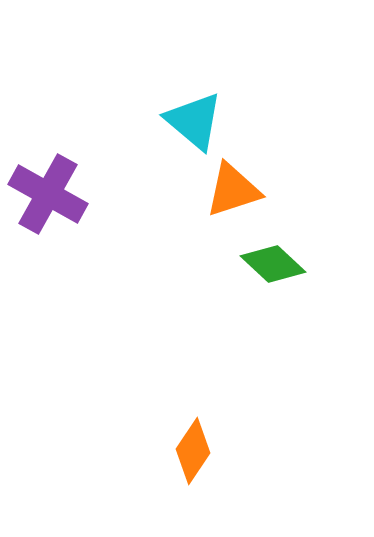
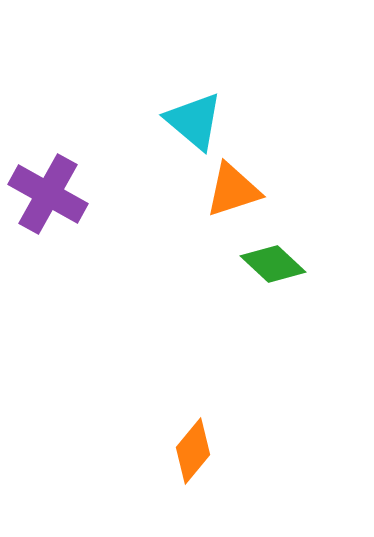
orange diamond: rotated 6 degrees clockwise
